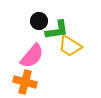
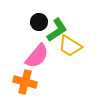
black circle: moved 1 px down
green L-shape: rotated 25 degrees counterclockwise
pink semicircle: moved 5 px right
